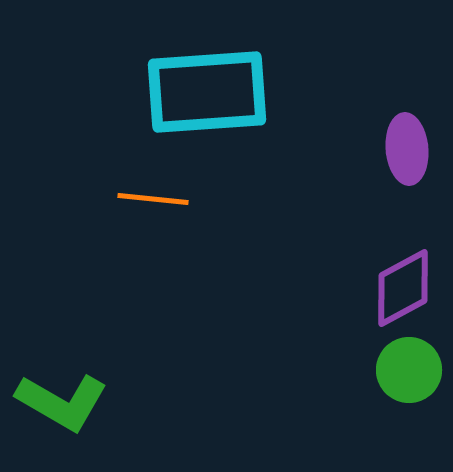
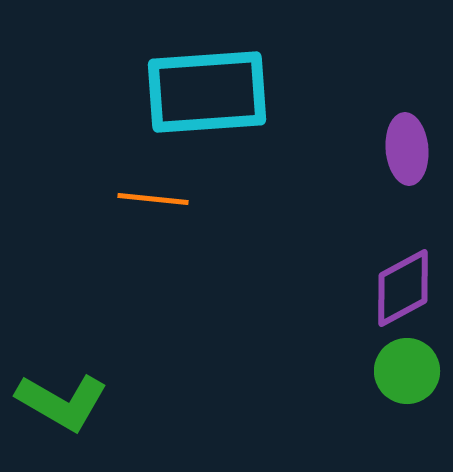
green circle: moved 2 px left, 1 px down
